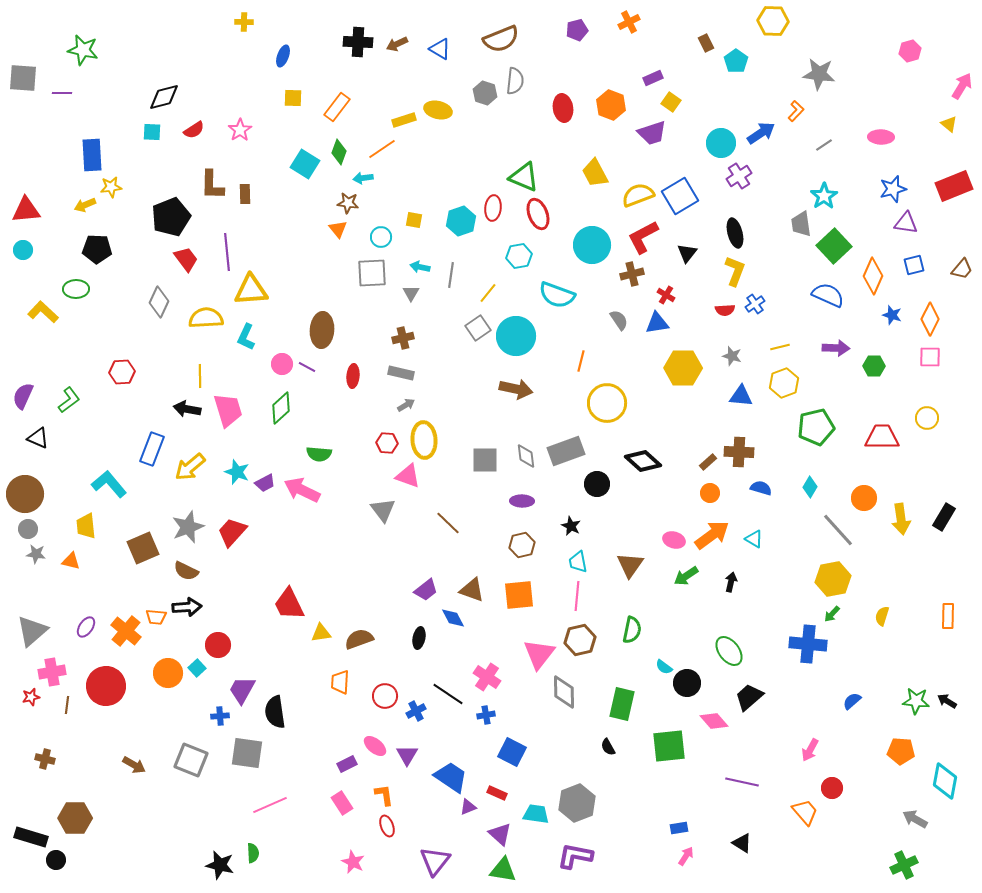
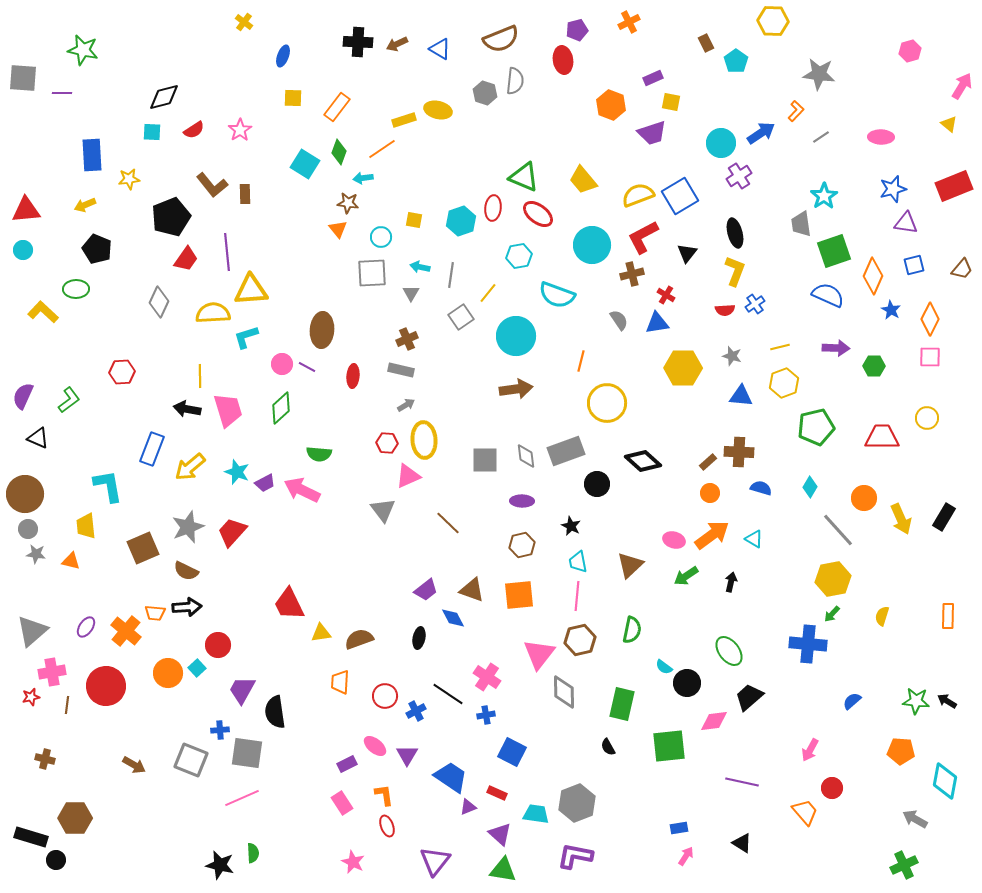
yellow cross at (244, 22): rotated 36 degrees clockwise
yellow square at (671, 102): rotated 24 degrees counterclockwise
red ellipse at (563, 108): moved 48 px up
gray line at (824, 145): moved 3 px left, 8 px up
yellow trapezoid at (595, 173): moved 12 px left, 7 px down; rotated 12 degrees counterclockwise
brown L-shape at (212, 185): rotated 40 degrees counterclockwise
yellow star at (111, 187): moved 18 px right, 8 px up
red ellipse at (538, 214): rotated 32 degrees counterclockwise
green square at (834, 246): moved 5 px down; rotated 24 degrees clockwise
black pentagon at (97, 249): rotated 20 degrees clockwise
red trapezoid at (186, 259): rotated 72 degrees clockwise
blue star at (892, 315): moved 1 px left, 5 px up; rotated 12 degrees clockwise
yellow semicircle at (206, 318): moved 7 px right, 5 px up
gray square at (478, 328): moved 17 px left, 11 px up
cyan L-shape at (246, 337): rotated 48 degrees clockwise
brown cross at (403, 338): moved 4 px right, 1 px down; rotated 10 degrees counterclockwise
gray rectangle at (401, 373): moved 3 px up
brown arrow at (516, 389): rotated 20 degrees counterclockwise
pink triangle at (408, 476): rotated 44 degrees counterclockwise
cyan L-shape at (109, 484): moved 1 px left, 2 px down; rotated 30 degrees clockwise
yellow arrow at (901, 519): rotated 16 degrees counterclockwise
brown triangle at (630, 565): rotated 12 degrees clockwise
orange trapezoid at (156, 617): moved 1 px left, 4 px up
blue cross at (220, 716): moved 14 px down
pink diamond at (714, 721): rotated 56 degrees counterclockwise
pink line at (270, 805): moved 28 px left, 7 px up
